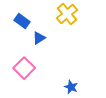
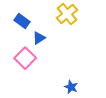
pink square: moved 1 px right, 10 px up
